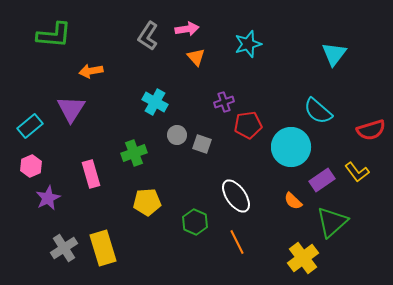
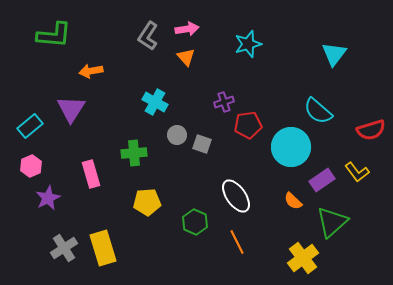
orange triangle: moved 10 px left
green cross: rotated 15 degrees clockwise
